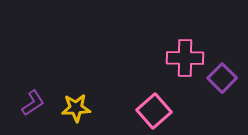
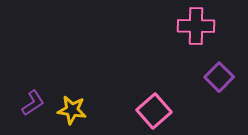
pink cross: moved 11 px right, 32 px up
purple square: moved 3 px left, 1 px up
yellow star: moved 4 px left, 2 px down; rotated 12 degrees clockwise
